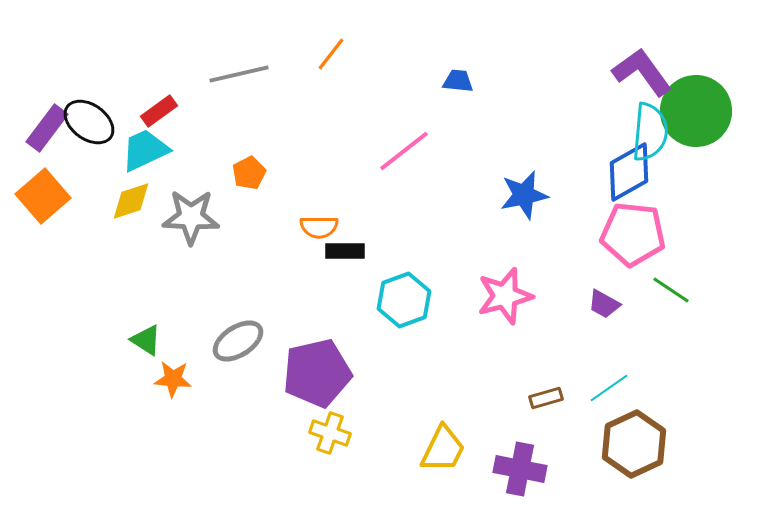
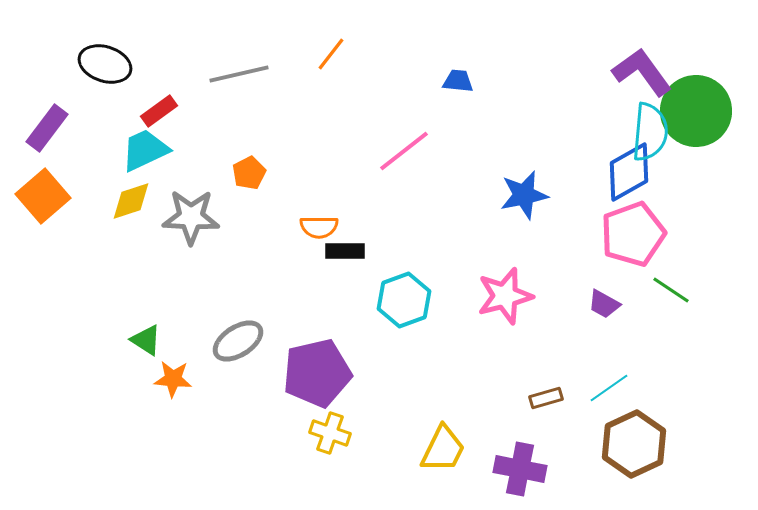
black ellipse: moved 16 px right, 58 px up; rotated 18 degrees counterclockwise
pink pentagon: rotated 26 degrees counterclockwise
